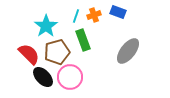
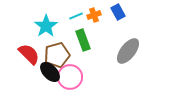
blue rectangle: rotated 42 degrees clockwise
cyan line: rotated 48 degrees clockwise
brown pentagon: moved 3 px down
black ellipse: moved 7 px right, 5 px up
